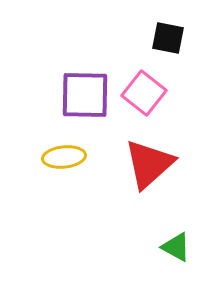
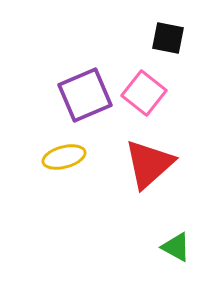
purple square: rotated 24 degrees counterclockwise
yellow ellipse: rotated 9 degrees counterclockwise
